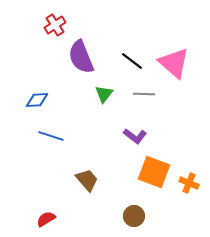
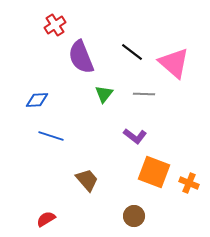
black line: moved 9 px up
